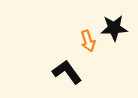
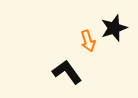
black star: rotated 16 degrees counterclockwise
